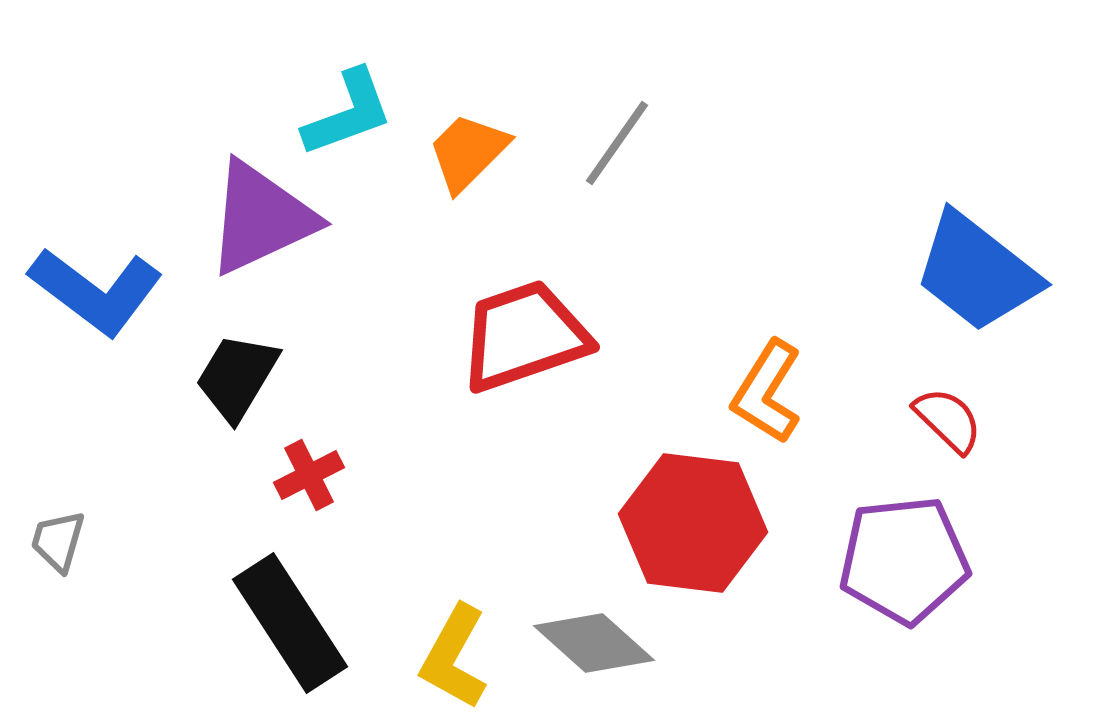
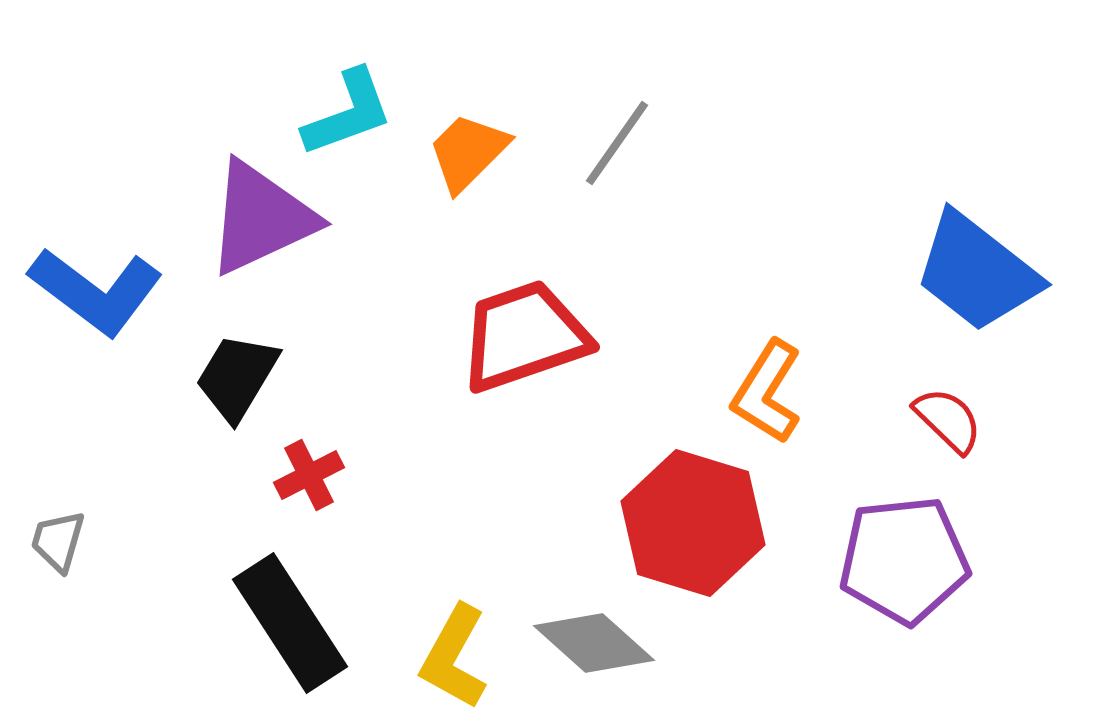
red hexagon: rotated 10 degrees clockwise
